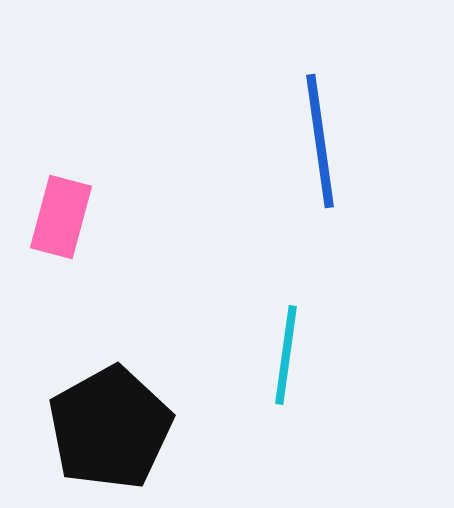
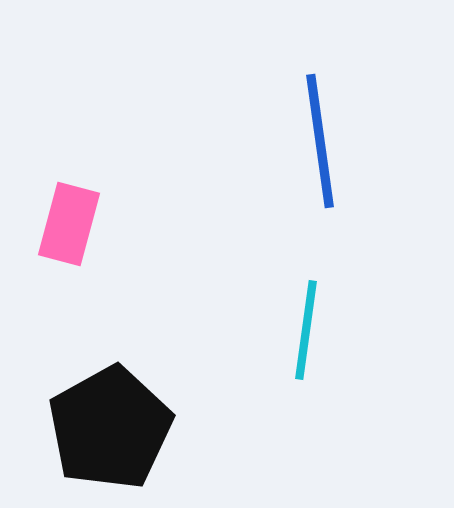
pink rectangle: moved 8 px right, 7 px down
cyan line: moved 20 px right, 25 px up
